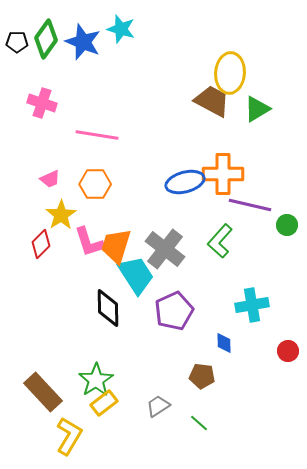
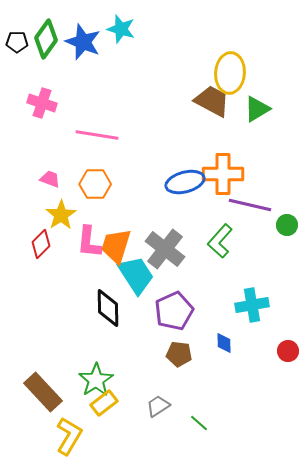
pink trapezoid: rotated 135 degrees counterclockwise
pink L-shape: rotated 24 degrees clockwise
brown pentagon: moved 23 px left, 22 px up
